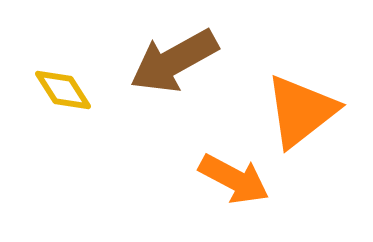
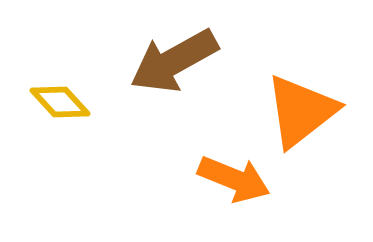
yellow diamond: moved 3 px left, 12 px down; rotated 10 degrees counterclockwise
orange arrow: rotated 6 degrees counterclockwise
